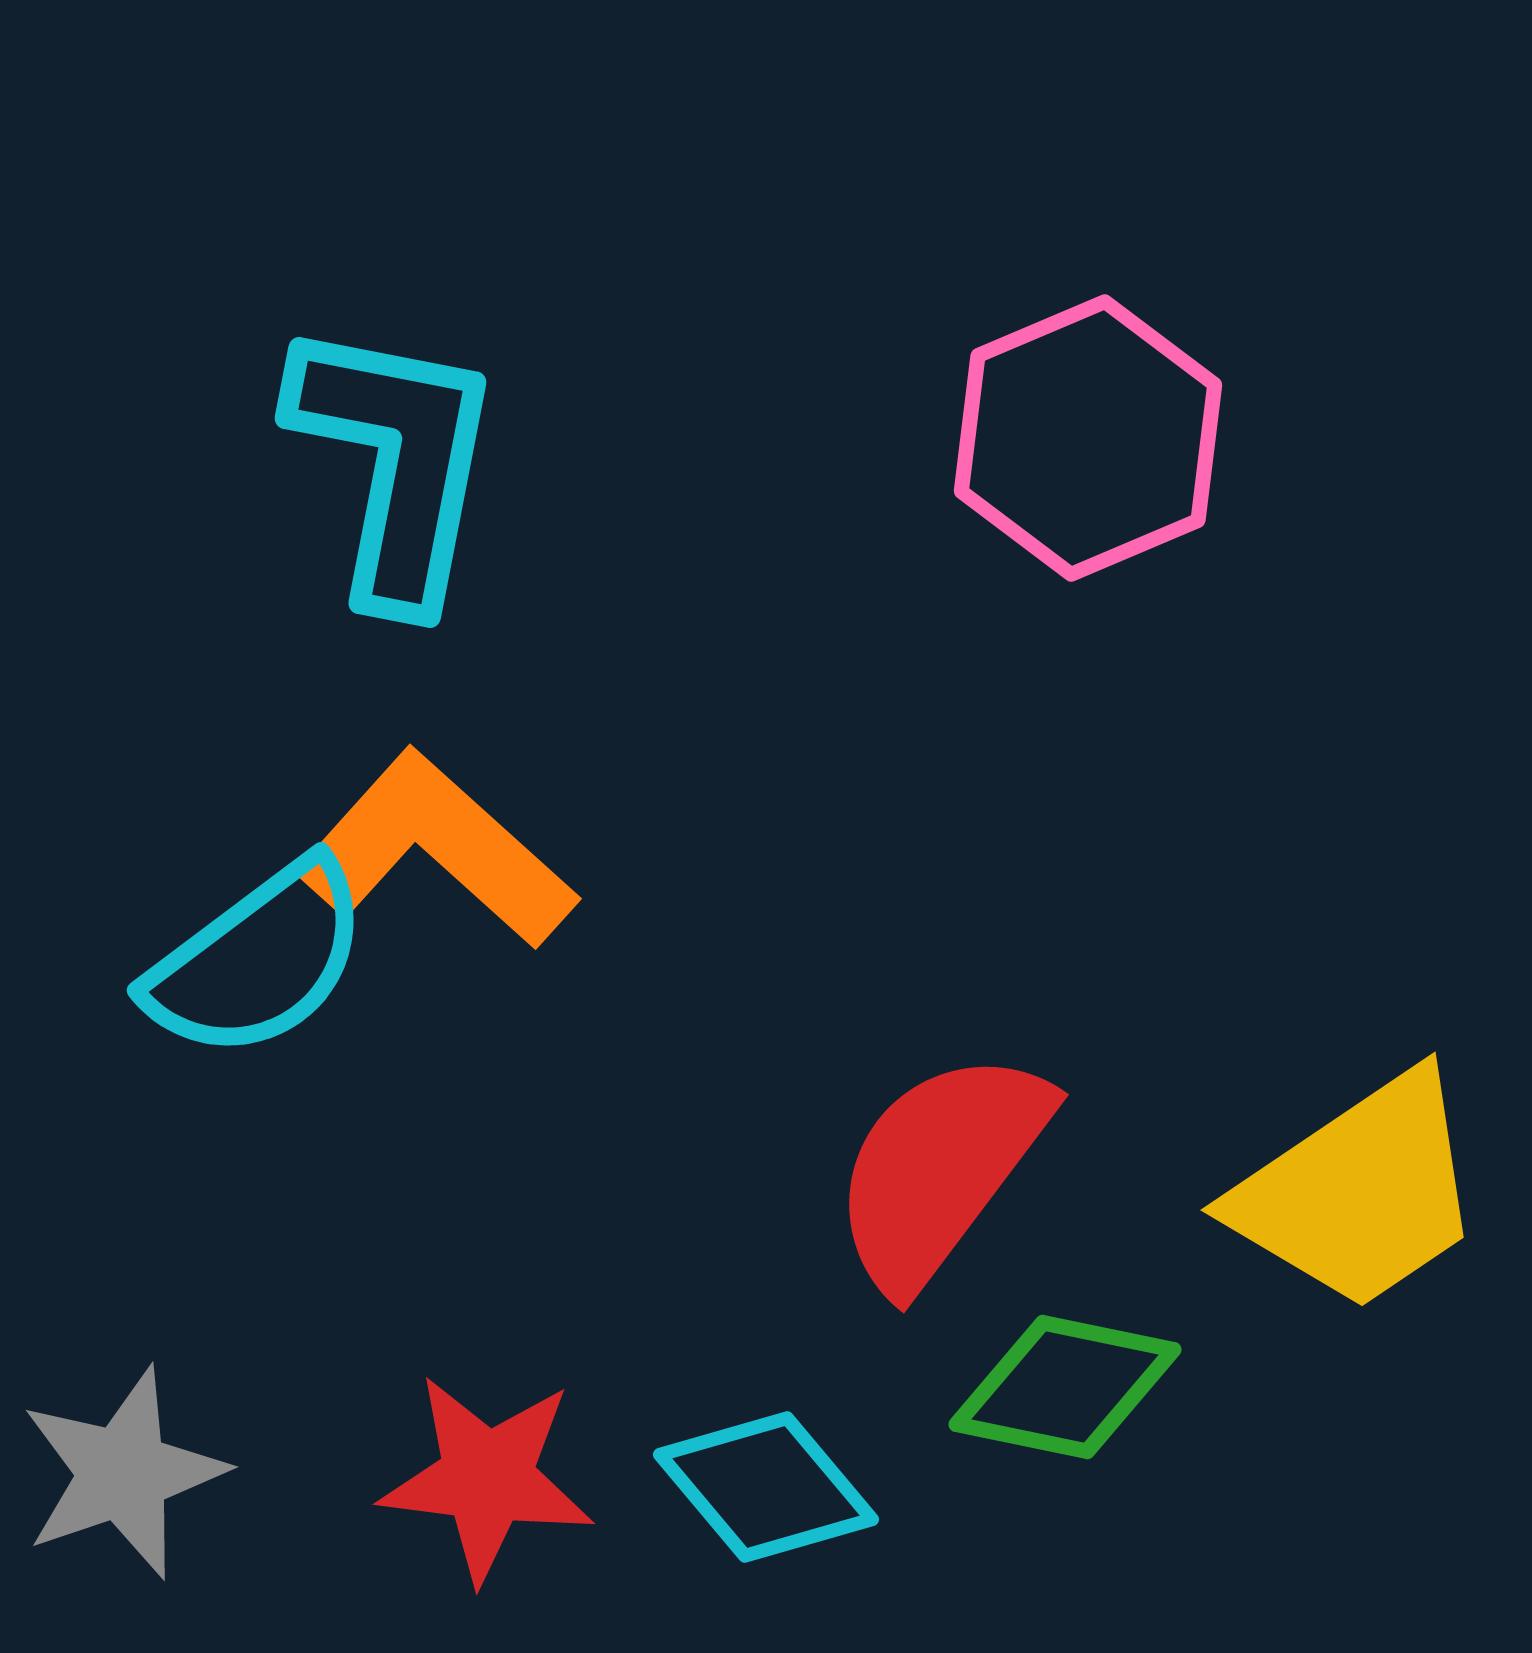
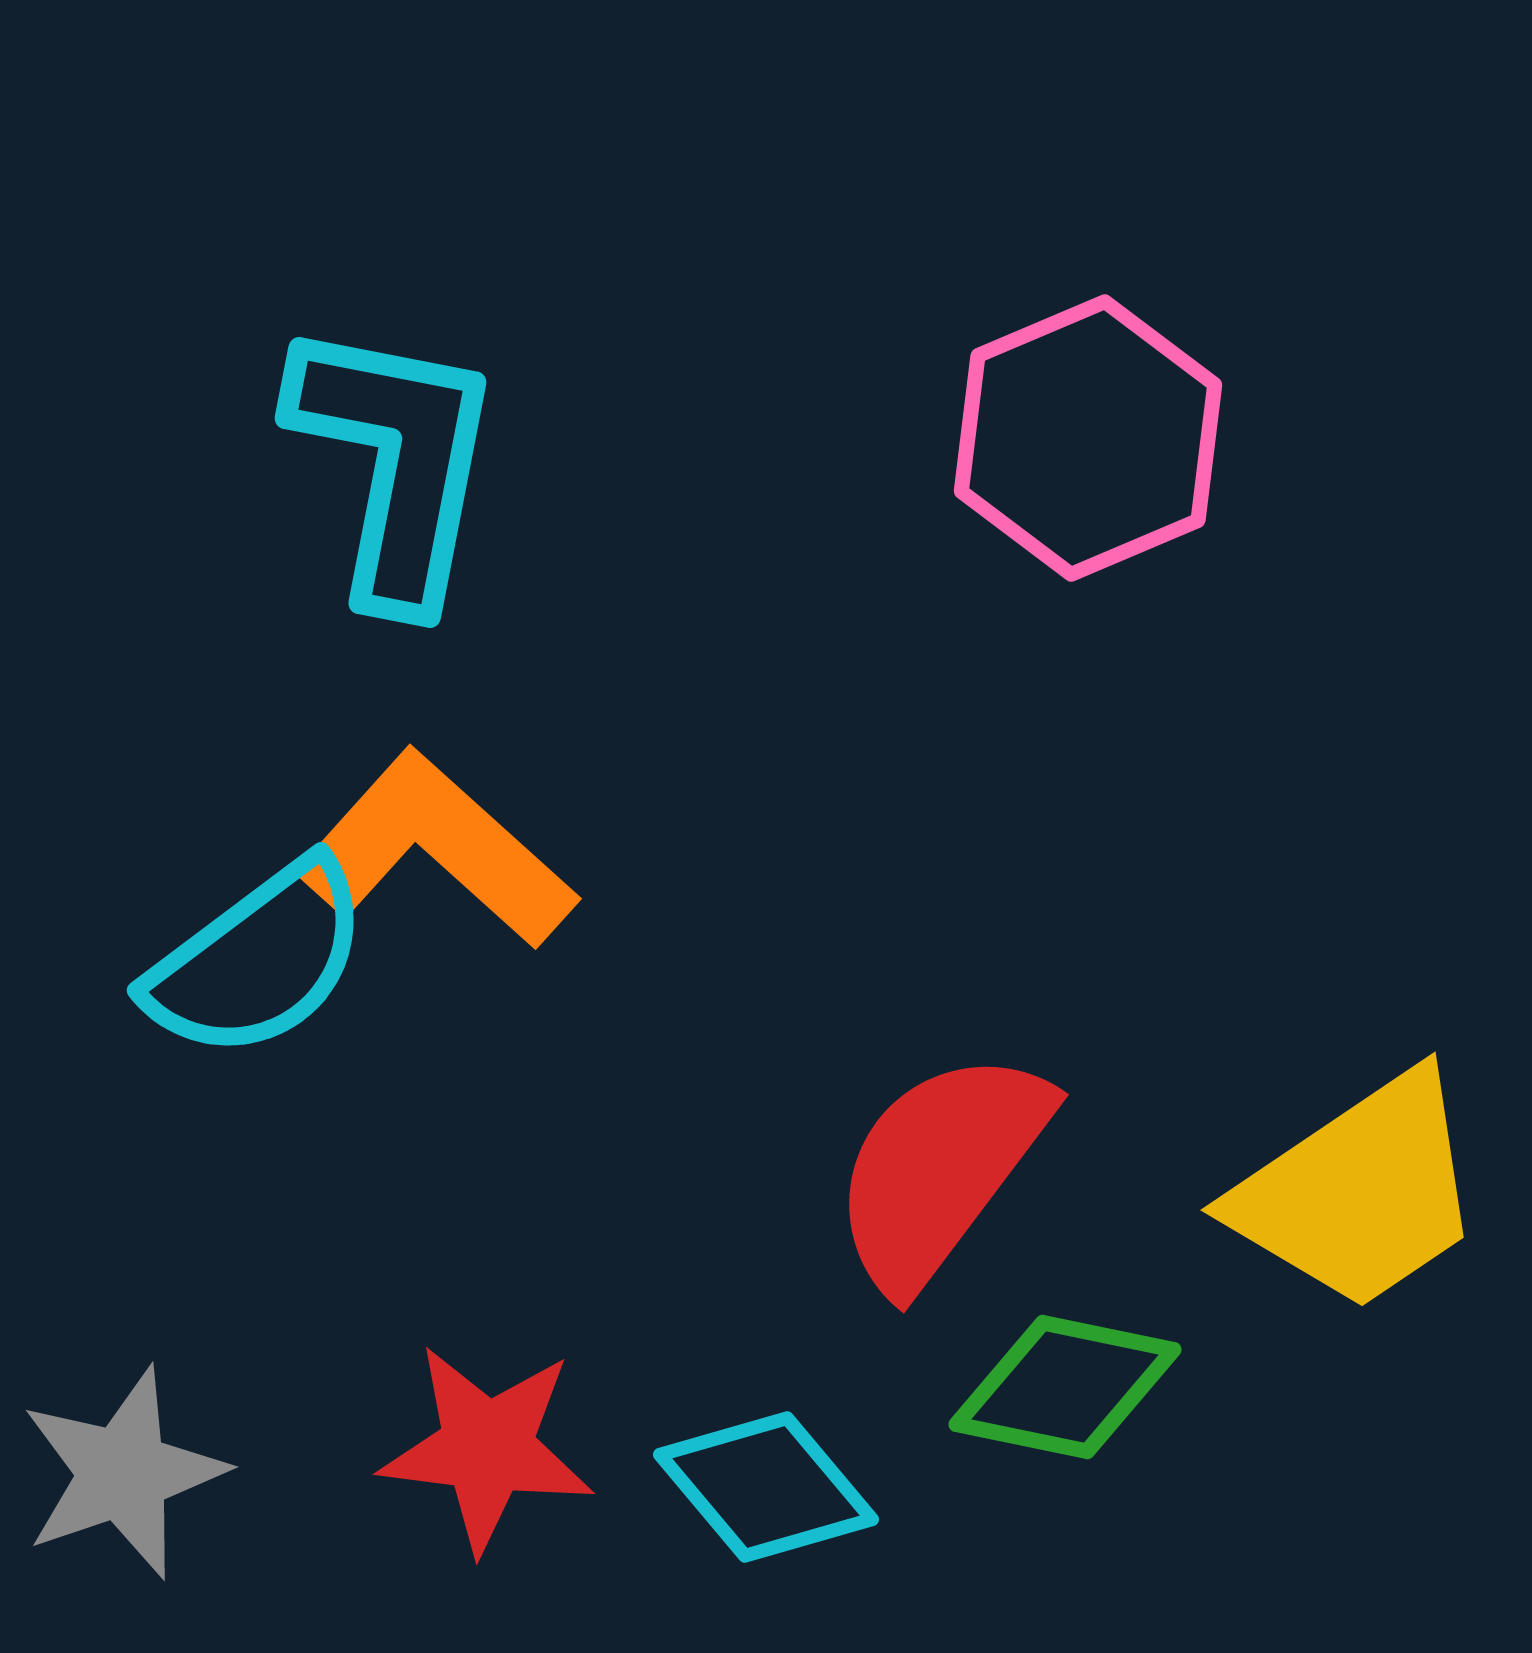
red star: moved 30 px up
